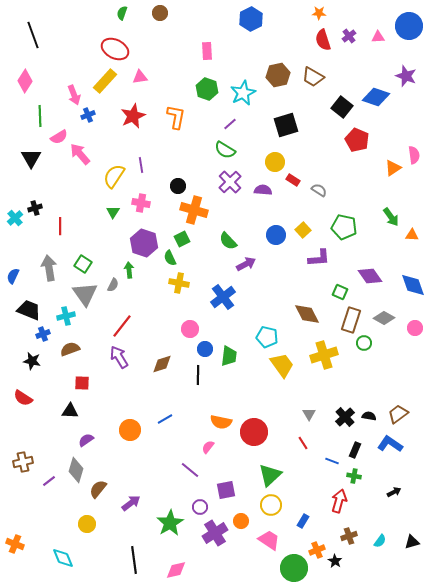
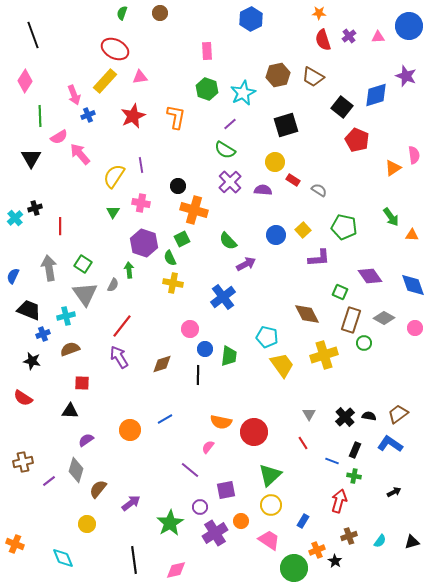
blue diamond at (376, 97): moved 2 px up; rotated 36 degrees counterclockwise
yellow cross at (179, 283): moved 6 px left
